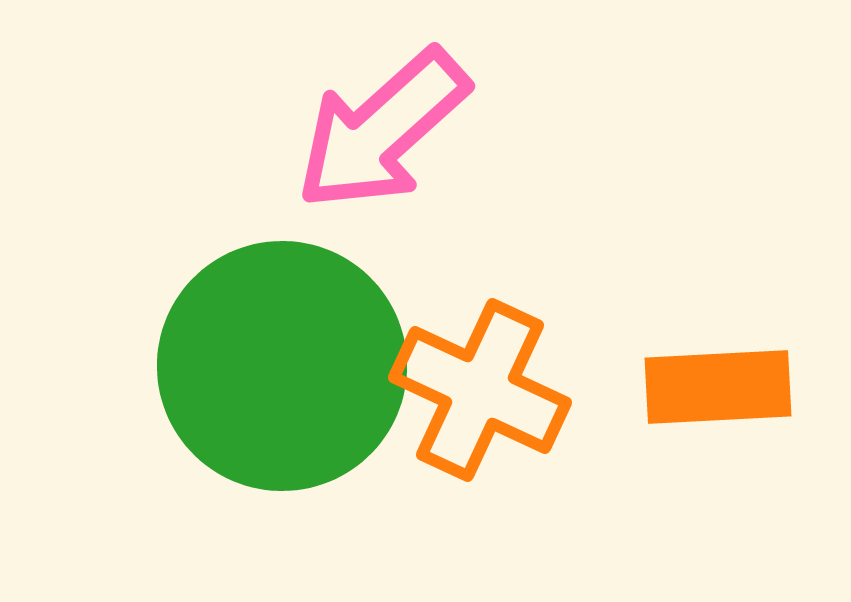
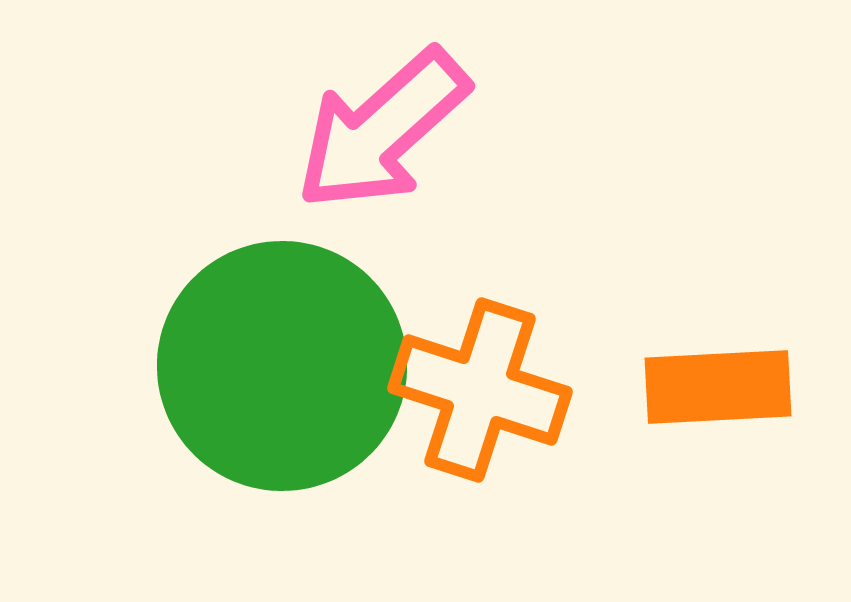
orange cross: rotated 7 degrees counterclockwise
